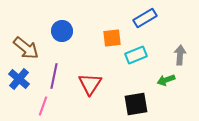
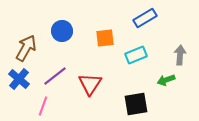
orange square: moved 7 px left
brown arrow: rotated 100 degrees counterclockwise
purple line: moved 1 px right; rotated 40 degrees clockwise
